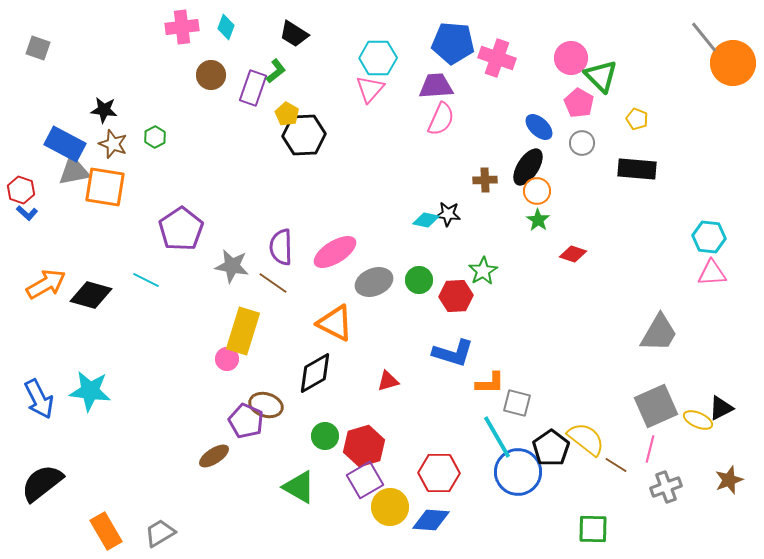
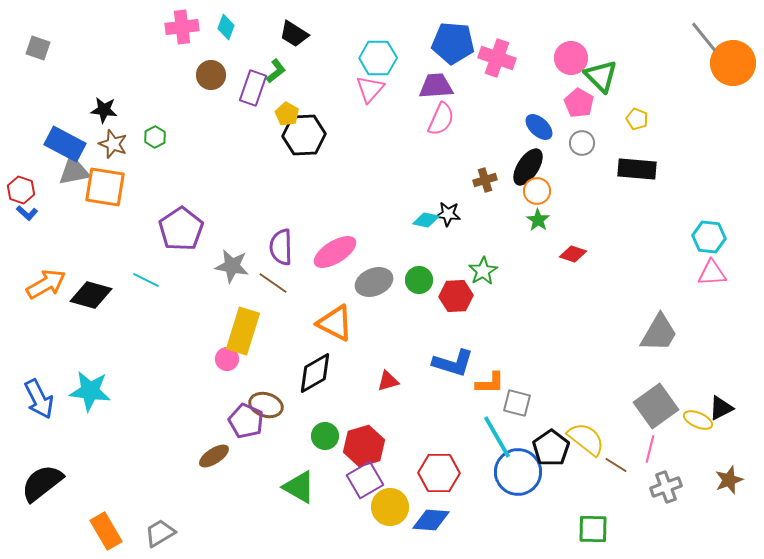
brown cross at (485, 180): rotated 15 degrees counterclockwise
blue L-shape at (453, 353): moved 10 px down
gray square at (656, 406): rotated 12 degrees counterclockwise
